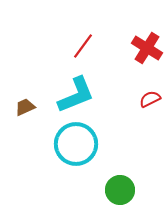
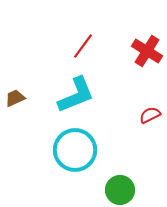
red cross: moved 3 px down
red semicircle: moved 16 px down
brown trapezoid: moved 10 px left, 9 px up
cyan circle: moved 1 px left, 6 px down
